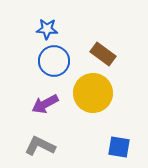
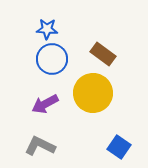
blue circle: moved 2 px left, 2 px up
blue square: rotated 25 degrees clockwise
